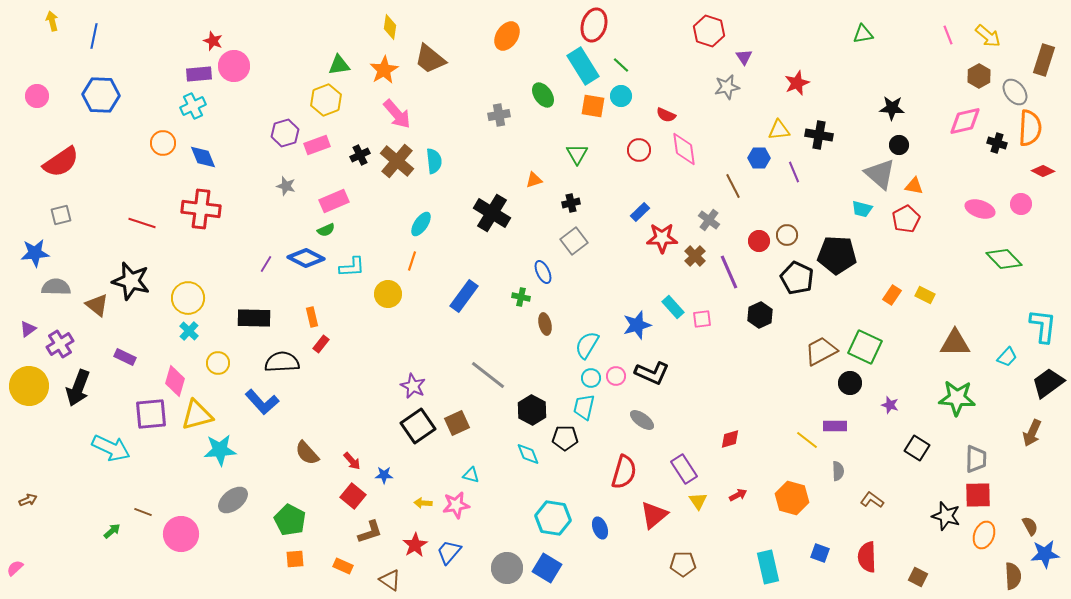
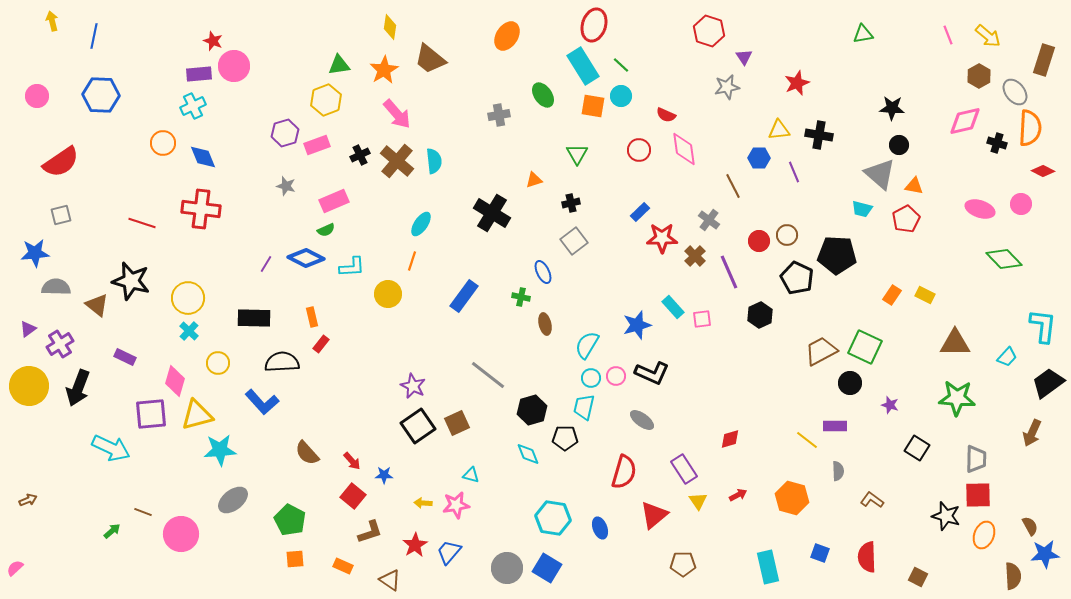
black hexagon at (532, 410): rotated 16 degrees clockwise
